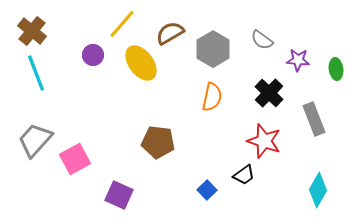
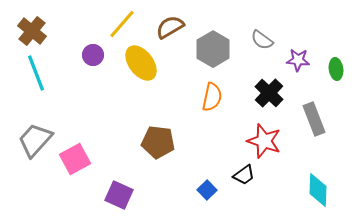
brown semicircle: moved 6 px up
cyan diamond: rotated 28 degrees counterclockwise
